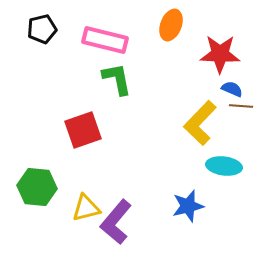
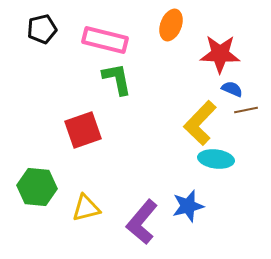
brown line: moved 5 px right, 4 px down; rotated 15 degrees counterclockwise
cyan ellipse: moved 8 px left, 7 px up
purple L-shape: moved 26 px right
